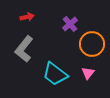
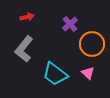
pink triangle: rotated 24 degrees counterclockwise
